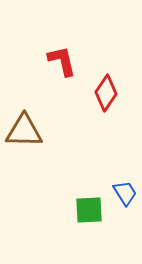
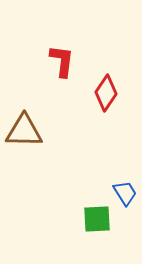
red L-shape: rotated 20 degrees clockwise
green square: moved 8 px right, 9 px down
